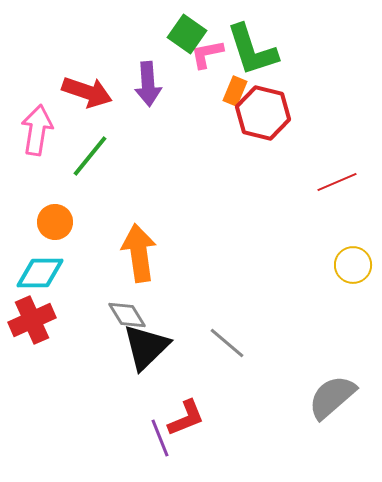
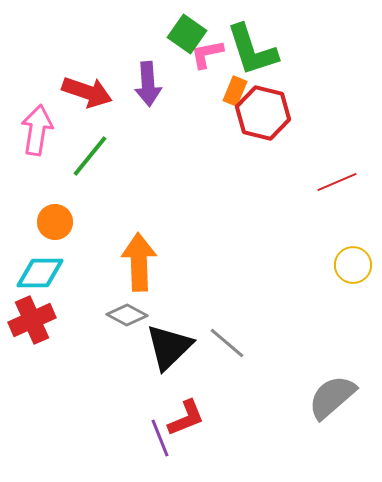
orange arrow: moved 9 px down; rotated 6 degrees clockwise
gray diamond: rotated 30 degrees counterclockwise
black triangle: moved 23 px right
